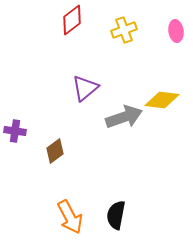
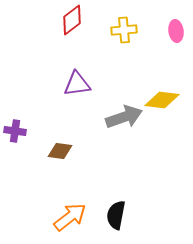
yellow cross: rotated 15 degrees clockwise
purple triangle: moved 8 px left, 4 px up; rotated 32 degrees clockwise
brown diamond: moved 5 px right; rotated 45 degrees clockwise
orange arrow: rotated 100 degrees counterclockwise
